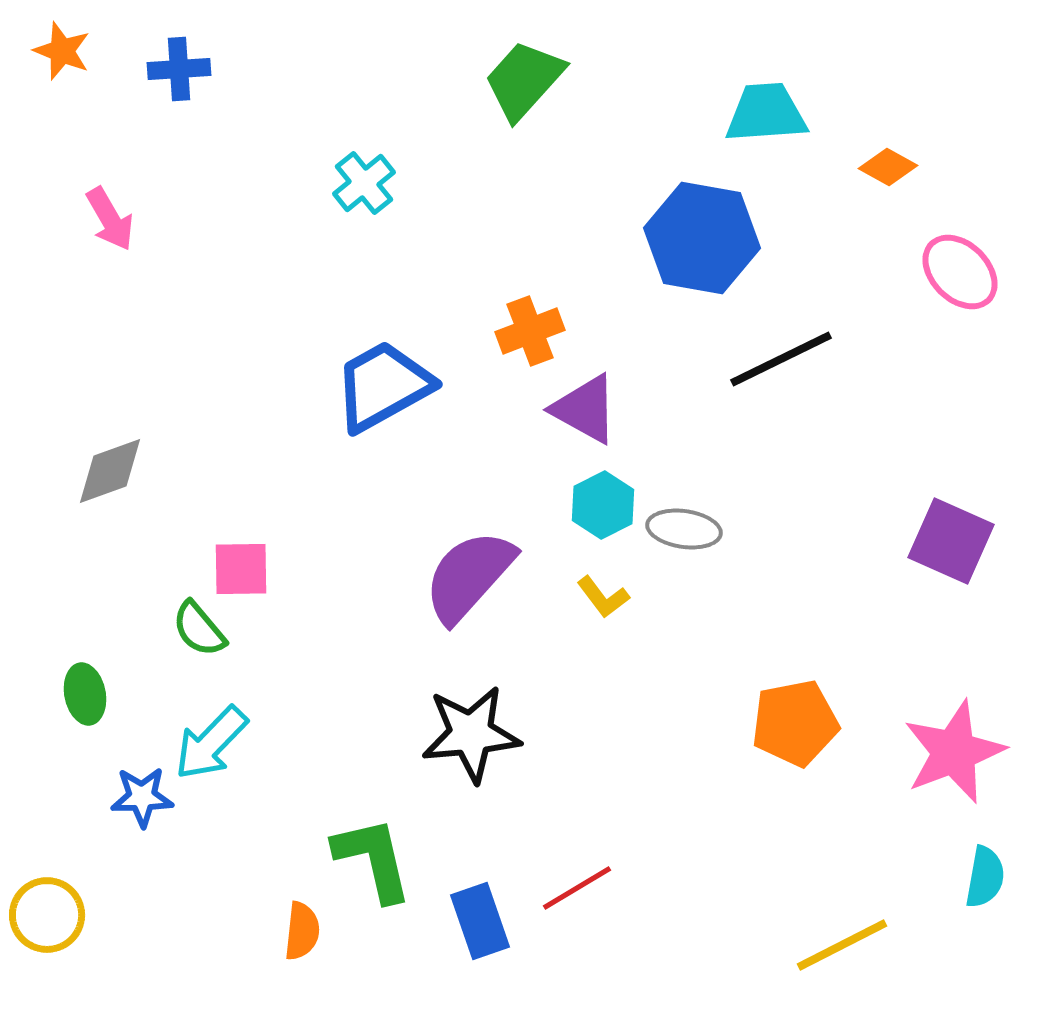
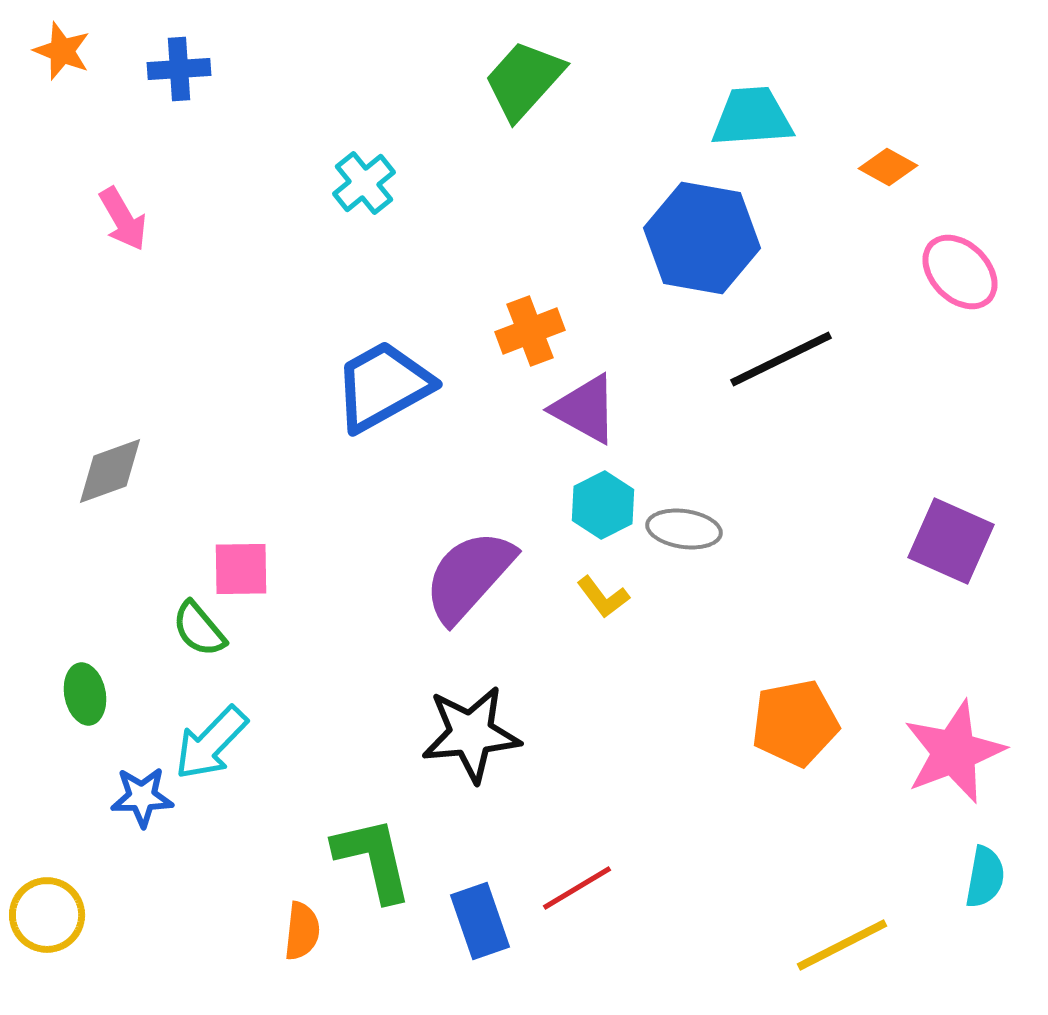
cyan trapezoid: moved 14 px left, 4 px down
pink arrow: moved 13 px right
